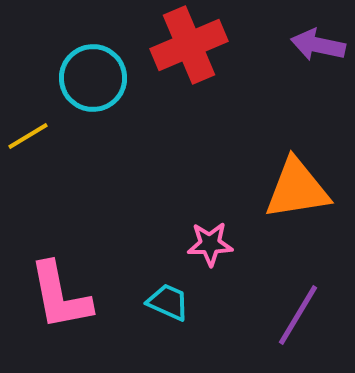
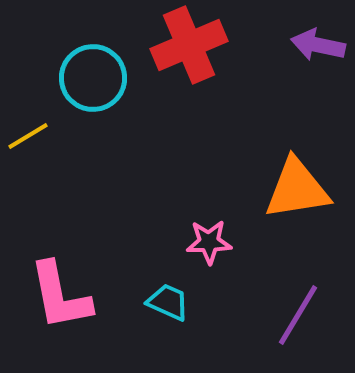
pink star: moved 1 px left, 2 px up
